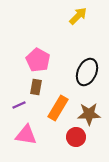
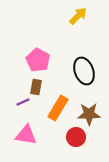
black ellipse: moved 3 px left, 1 px up; rotated 44 degrees counterclockwise
purple line: moved 4 px right, 3 px up
